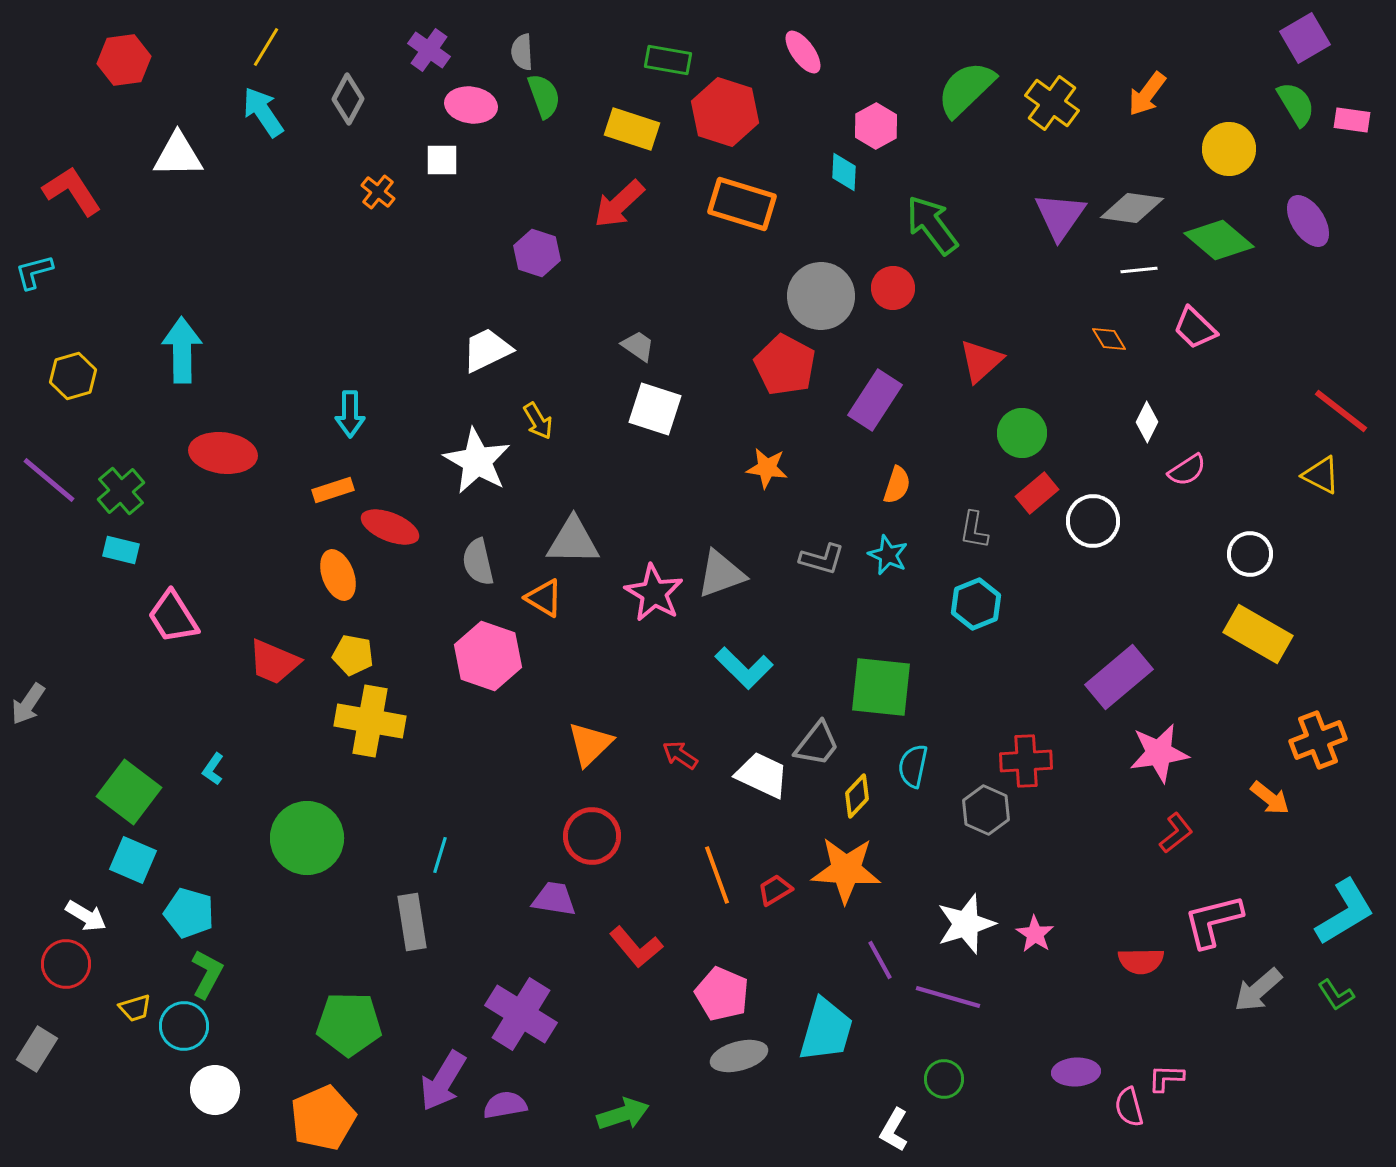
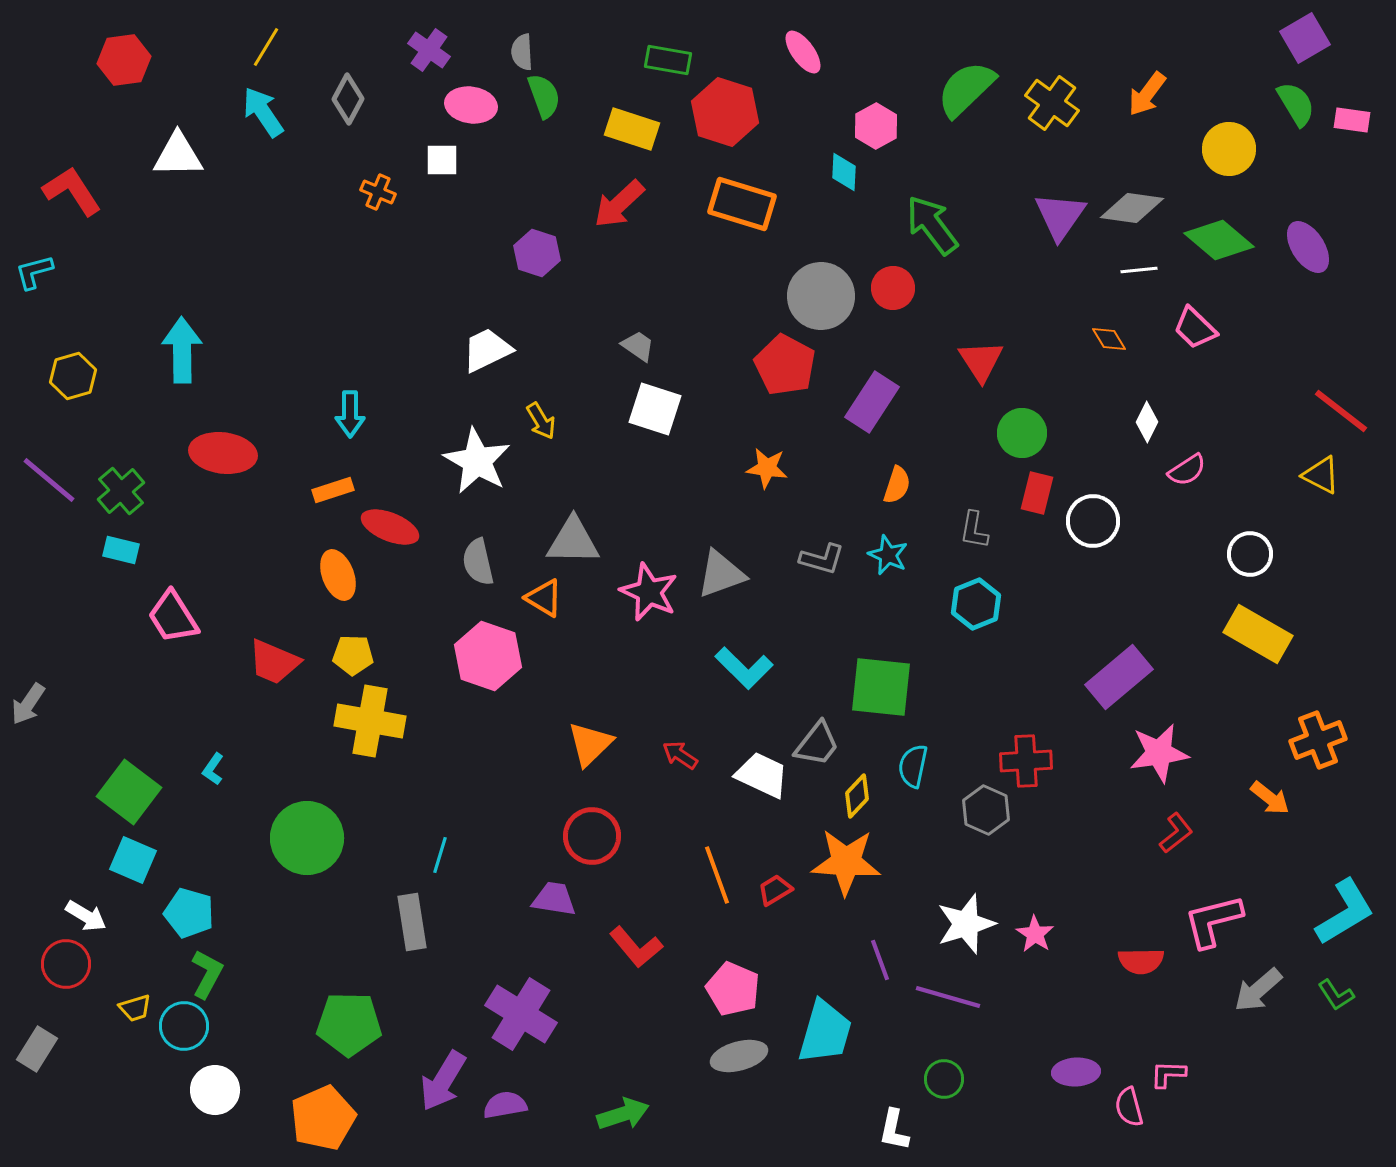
orange cross at (378, 192): rotated 16 degrees counterclockwise
purple ellipse at (1308, 221): moved 26 px down
red triangle at (981, 361): rotated 21 degrees counterclockwise
purple rectangle at (875, 400): moved 3 px left, 2 px down
yellow arrow at (538, 421): moved 3 px right
red rectangle at (1037, 493): rotated 36 degrees counterclockwise
pink star at (654, 593): moved 5 px left, 1 px up; rotated 6 degrees counterclockwise
yellow pentagon at (353, 655): rotated 9 degrees counterclockwise
orange star at (846, 870): moved 8 px up
purple line at (880, 960): rotated 9 degrees clockwise
pink pentagon at (722, 994): moved 11 px right, 5 px up
cyan trapezoid at (826, 1030): moved 1 px left, 2 px down
pink L-shape at (1166, 1078): moved 2 px right, 4 px up
white L-shape at (894, 1130): rotated 18 degrees counterclockwise
